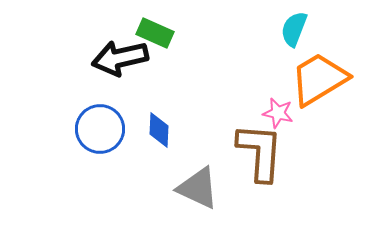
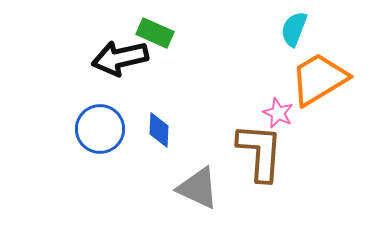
pink star: rotated 12 degrees clockwise
